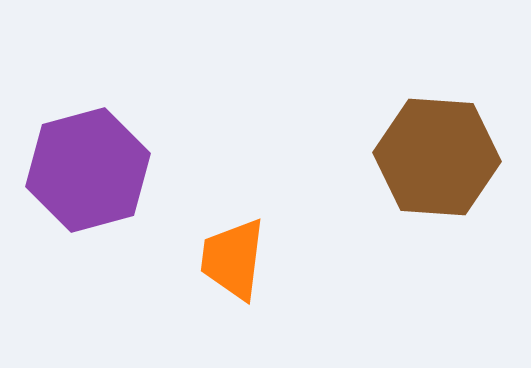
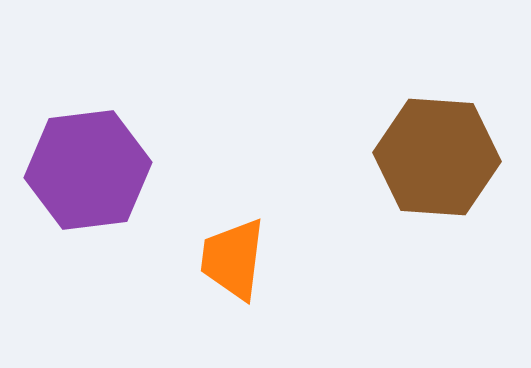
purple hexagon: rotated 8 degrees clockwise
